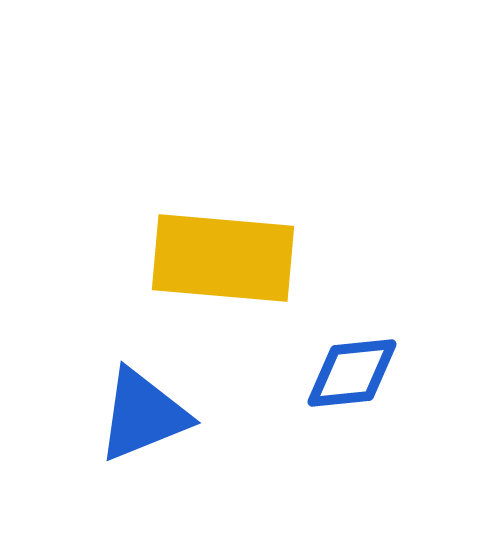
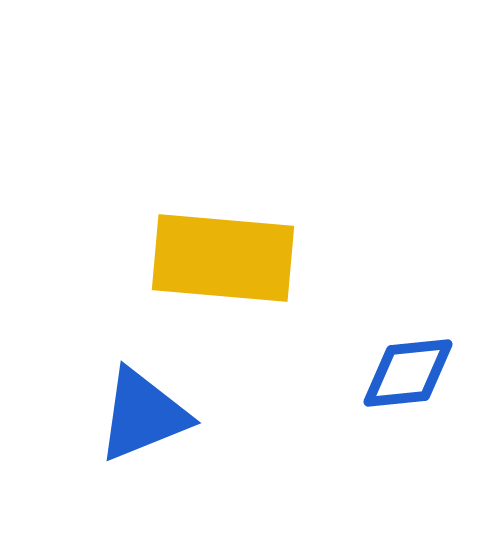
blue diamond: moved 56 px right
